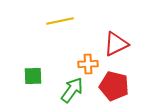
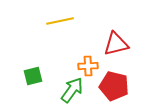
red triangle: rotated 12 degrees clockwise
orange cross: moved 2 px down
green square: rotated 12 degrees counterclockwise
